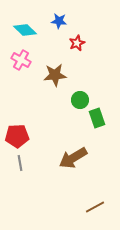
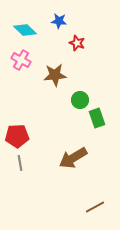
red star: rotated 28 degrees counterclockwise
